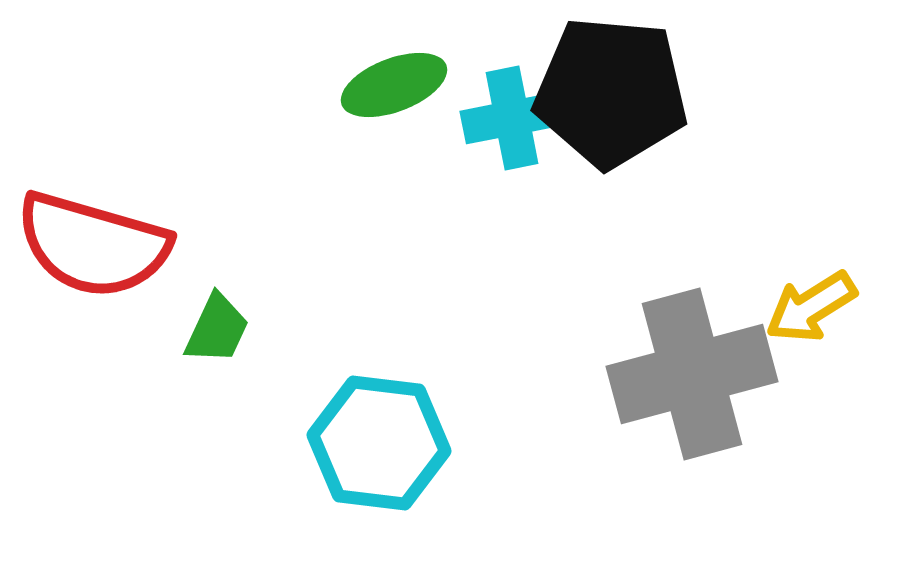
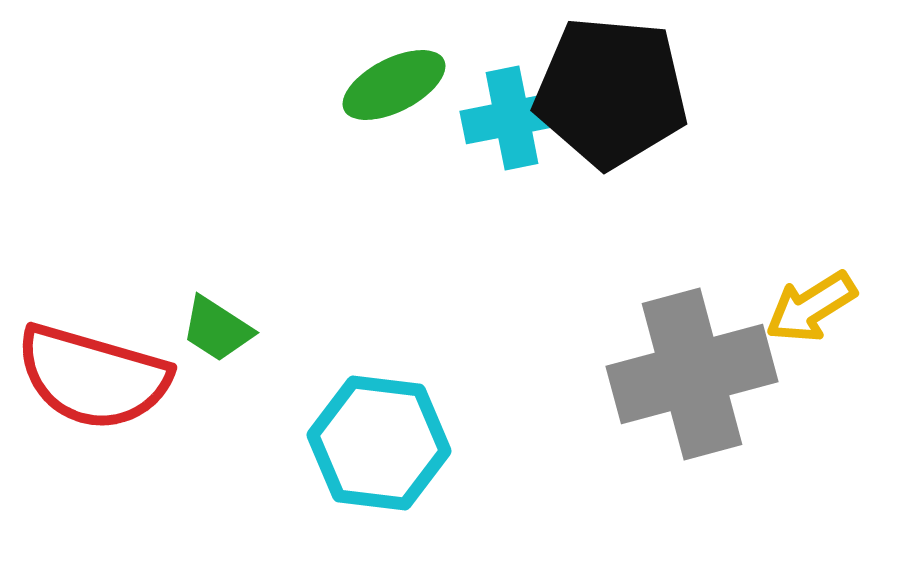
green ellipse: rotated 6 degrees counterclockwise
red semicircle: moved 132 px down
green trapezoid: rotated 98 degrees clockwise
